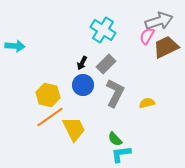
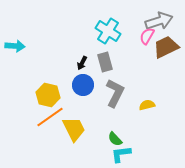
cyan cross: moved 5 px right, 1 px down
gray rectangle: moved 1 px left, 2 px up; rotated 60 degrees counterclockwise
yellow semicircle: moved 2 px down
